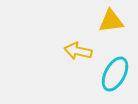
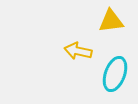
cyan ellipse: rotated 8 degrees counterclockwise
